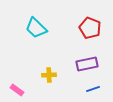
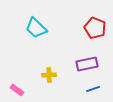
red pentagon: moved 5 px right
